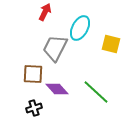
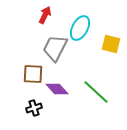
red arrow: moved 3 px down
